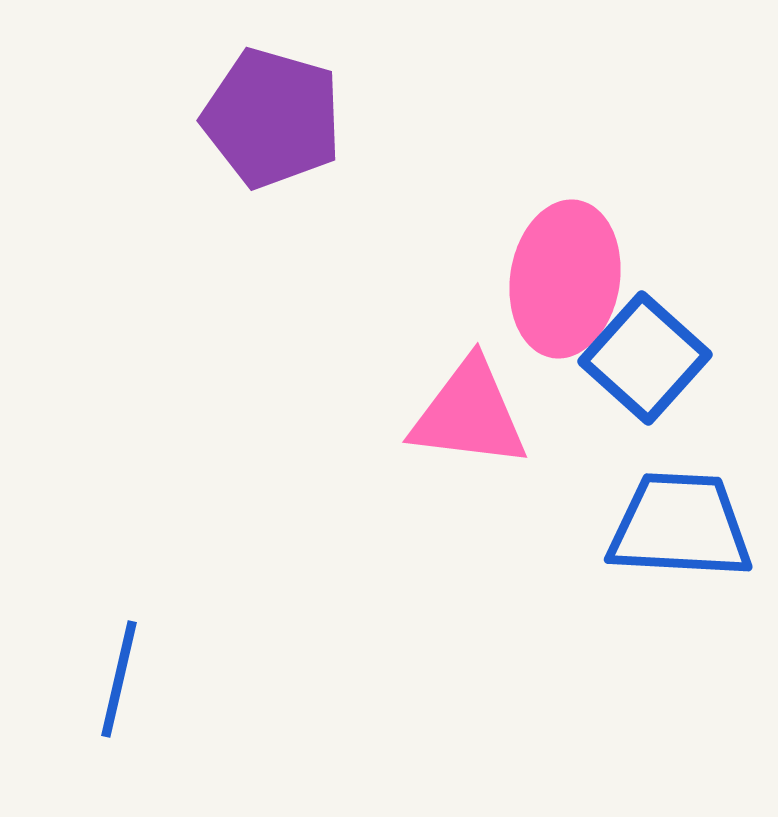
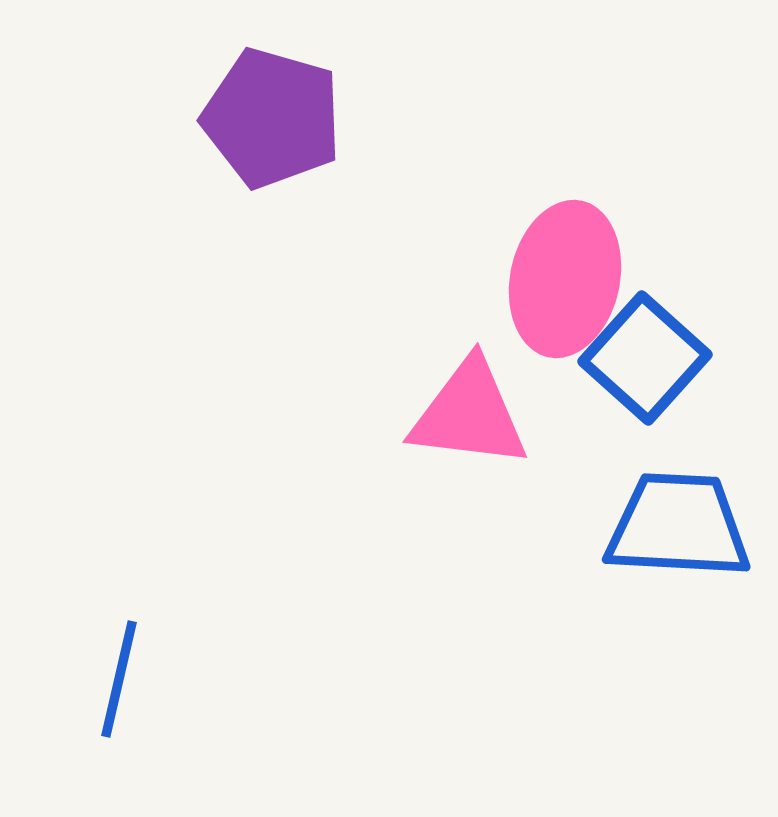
pink ellipse: rotated 3 degrees clockwise
blue trapezoid: moved 2 px left
